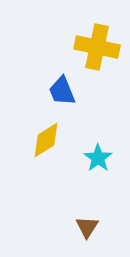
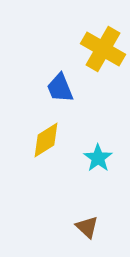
yellow cross: moved 6 px right, 2 px down; rotated 18 degrees clockwise
blue trapezoid: moved 2 px left, 3 px up
brown triangle: rotated 20 degrees counterclockwise
